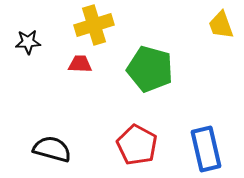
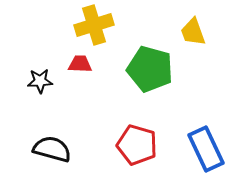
yellow trapezoid: moved 28 px left, 7 px down
black star: moved 12 px right, 39 px down
red pentagon: rotated 12 degrees counterclockwise
blue rectangle: rotated 12 degrees counterclockwise
